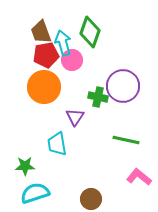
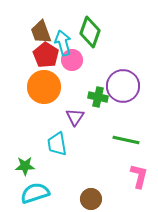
red pentagon: rotated 30 degrees counterclockwise
pink L-shape: moved 1 px up; rotated 65 degrees clockwise
